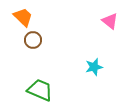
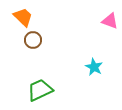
pink triangle: rotated 18 degrees counterclockwise
cyan star: rotated 30 degrees counterclockwise
green trapezoid: rotated 48 degrees counterclockwise
